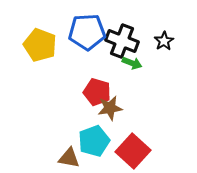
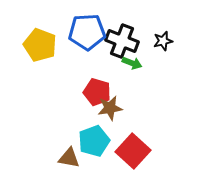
black star: moved 1 px left; rotated 18 degrees clockwise
